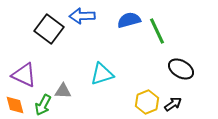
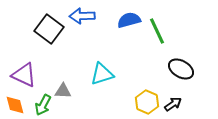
yellow hexagon: rotated 15 degrees counterclockwise
